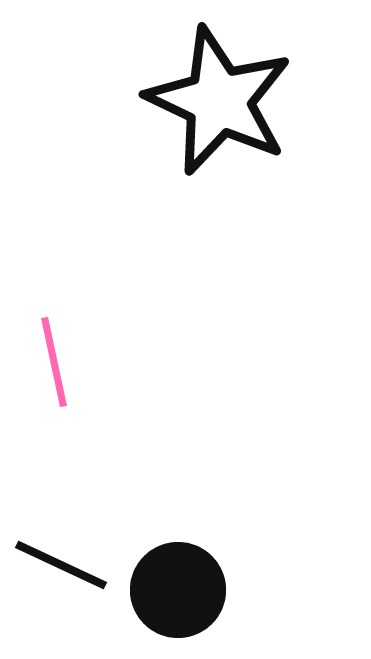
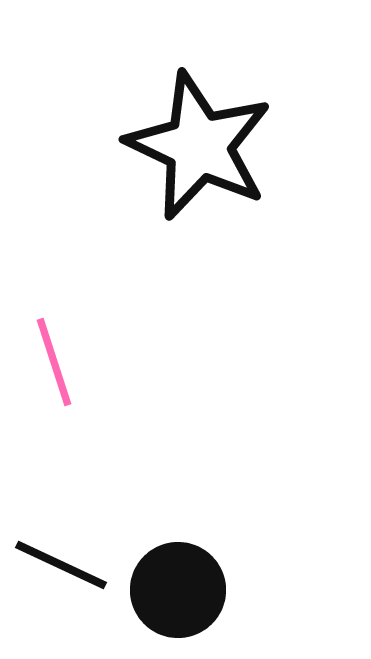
black star: moved 20 px left, 45 px down
pink line: rotated 6 degrees counterclockwise
